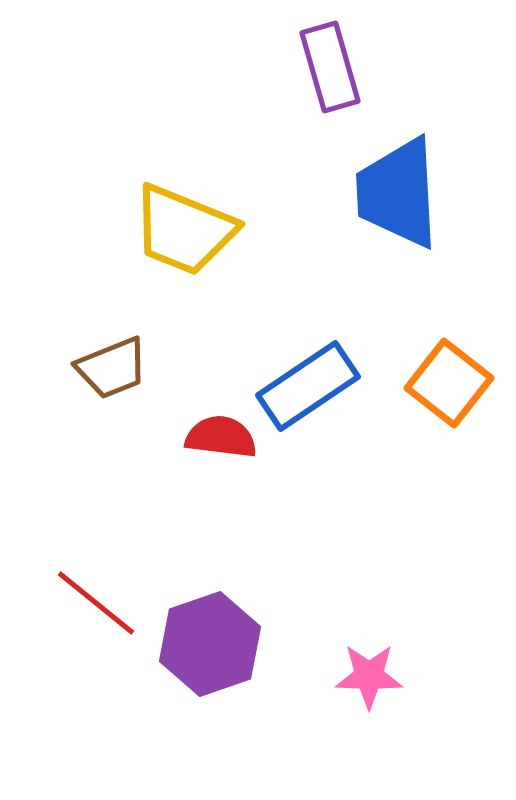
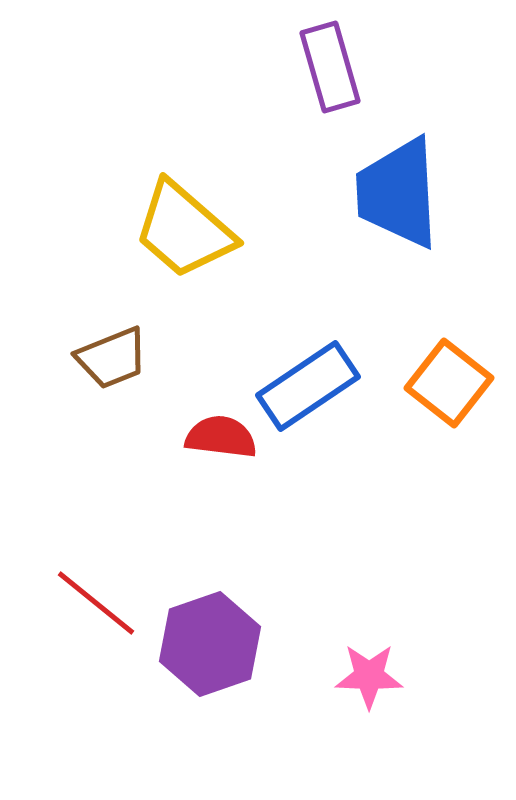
yellow trapezoid: rotated 19 degrees clockwise
brown trapezoid: moved 10 px up
